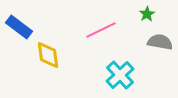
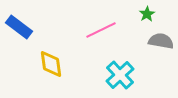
gray semicircle: moved 1 px right, 1 px up
yellow diamond: moved 3 px right, 9 px down
